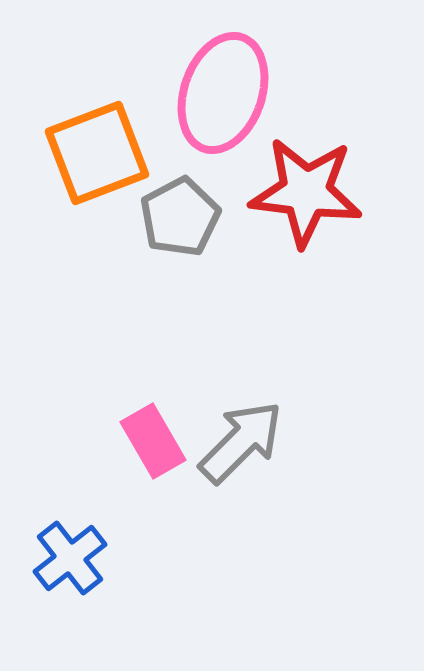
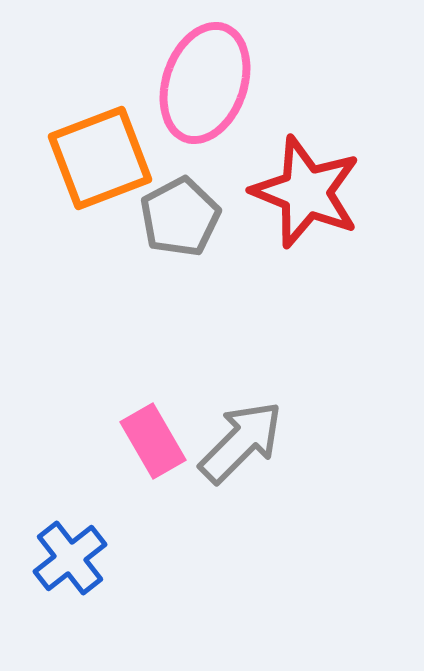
pink ellipse: moved 18 px left, 10 px up
orange square: moved 3 px right, 5 px down
red star: rotated 15 degrees clockwise
